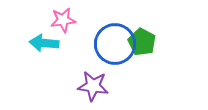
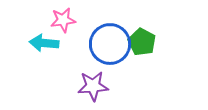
blue circle: moved 5 px left
purple star: rotated 12 degrees counterclockwise
